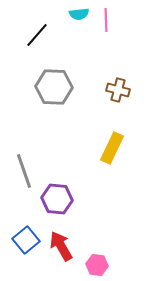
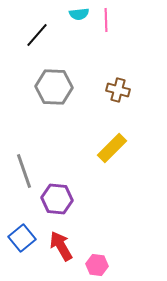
yellow rectangle: rotated 20 degrees clockwise
blue square: moved 4 px left, 2 px up
